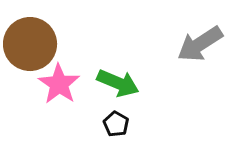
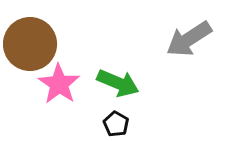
gray arrow: moved 11 px left, 5 px up
